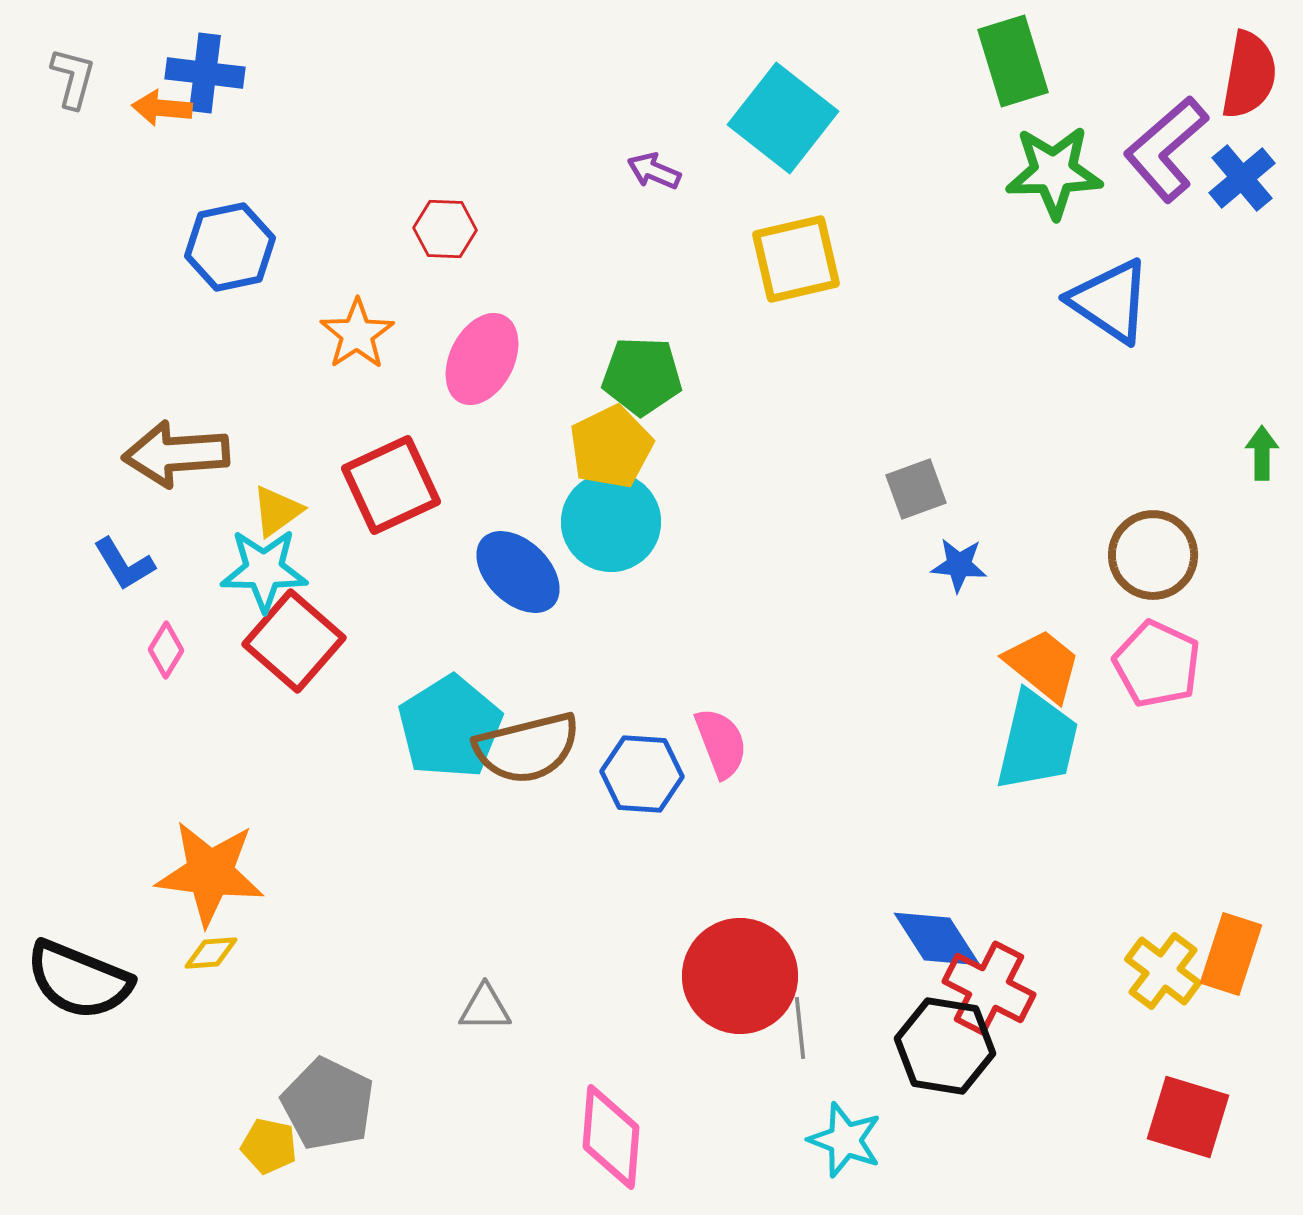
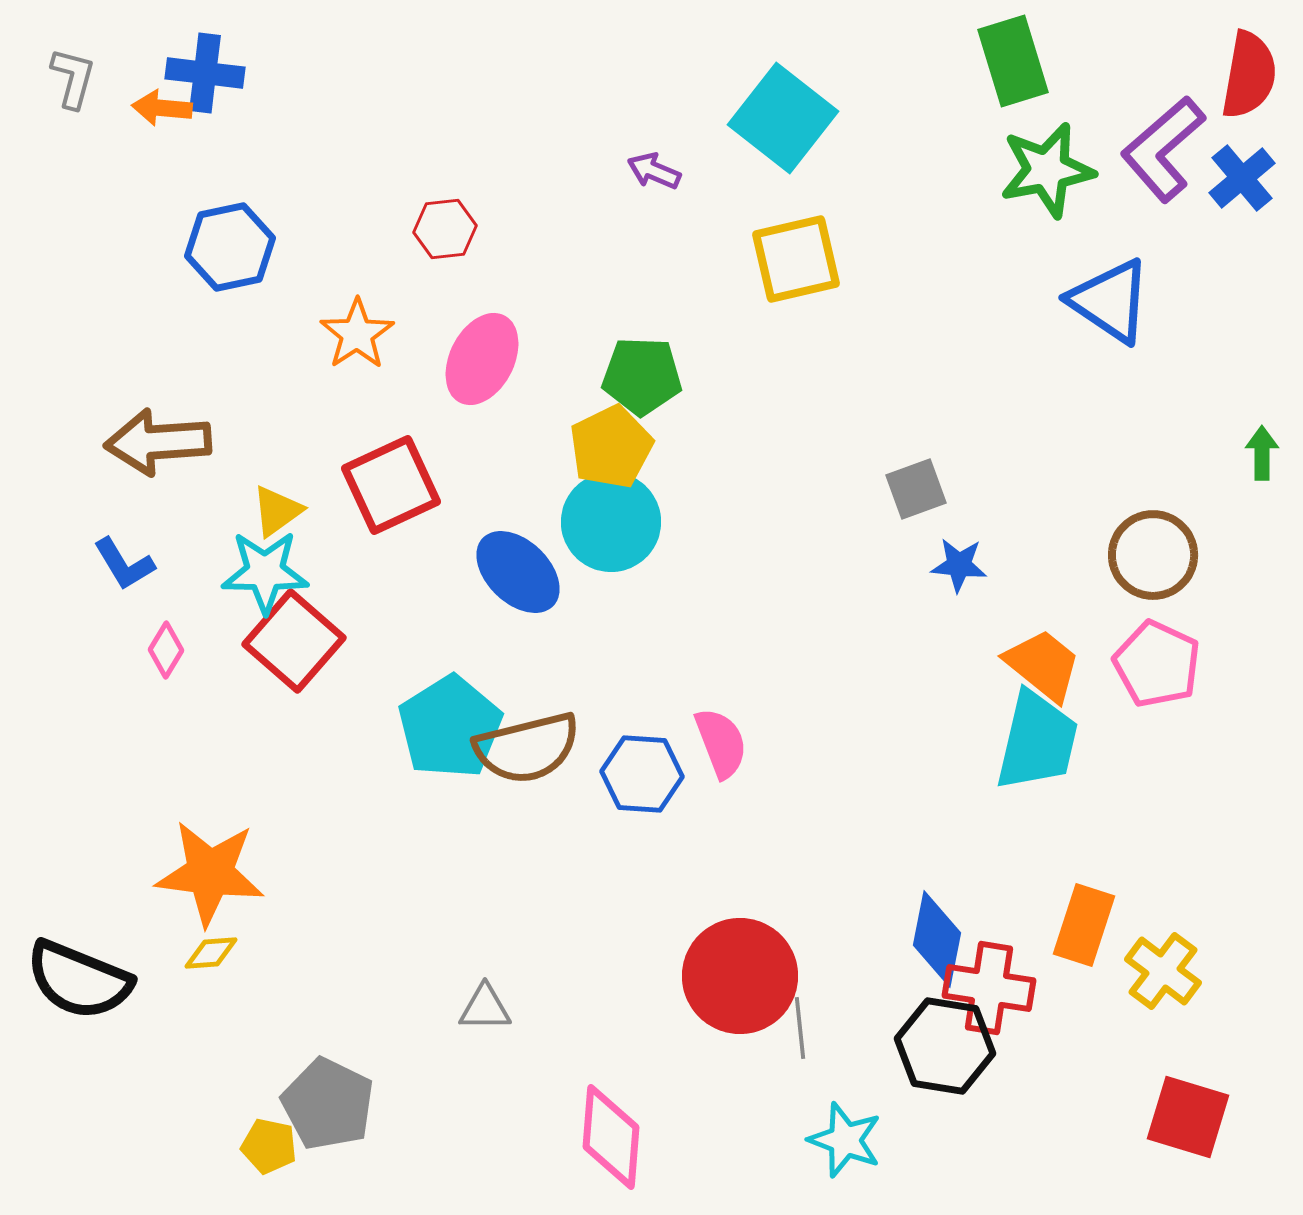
purple L-shape at (1166, 149): moved 3 px left
green star at (1054, 172): moved 7 px left, 2 px up; rotated 10 degrees counterclockwise
red hexagon at (445, 229): rotated 8 degrees counterclockwise
brown arrow at (176, 454): moved 18 px left, 12 px up
cyan star at (264, 570): moved 1 px right, 2 px down
blue diamond at (937, 939): rotated 44 degrees clockwise
orange rectangle at (1231, 954): moved 147 px left, 29 px up
red cross at (989, 988): rotated 18 degrees counterclockwise
